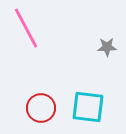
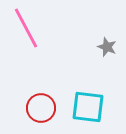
gray star: rotated 24 degrees clockwise
